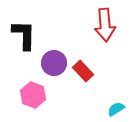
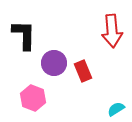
red arrow: moved 7 px right, 6 px down
red rectangle: rotated 20 degrees clockwise
pink hexagon: moved 3 px down
